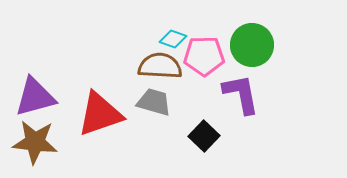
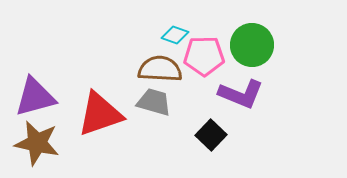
cyan diamond: moved 2 px right, 4 px up
brown semicircle: moved 3 px down
purple L-shape: rotated 123 degrees clockwise
black square: moved 7 px right, 1 px up
brown star: moved 2 px right, 1 px down; rotated 6 degrees clockwise
